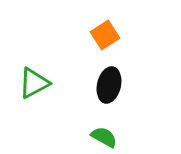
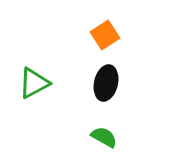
black ellipse: moved 3 px left, 2 px up
